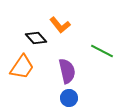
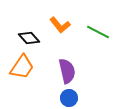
black diamond: moved 7 px left
green line: moved 4 px left, 19 px up
